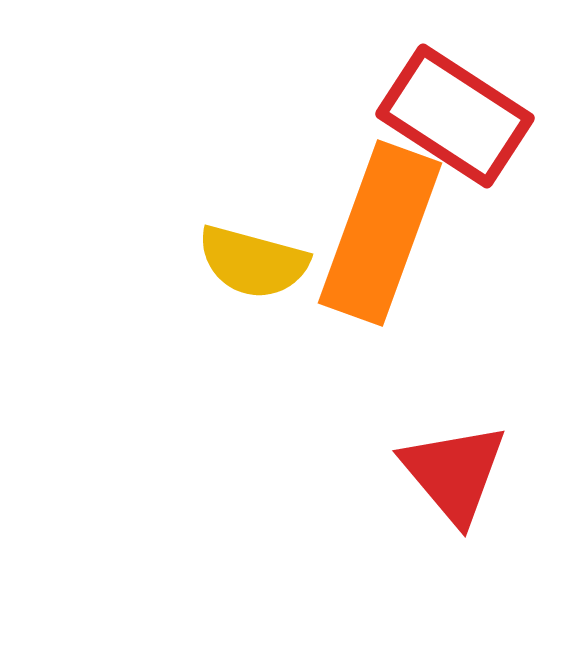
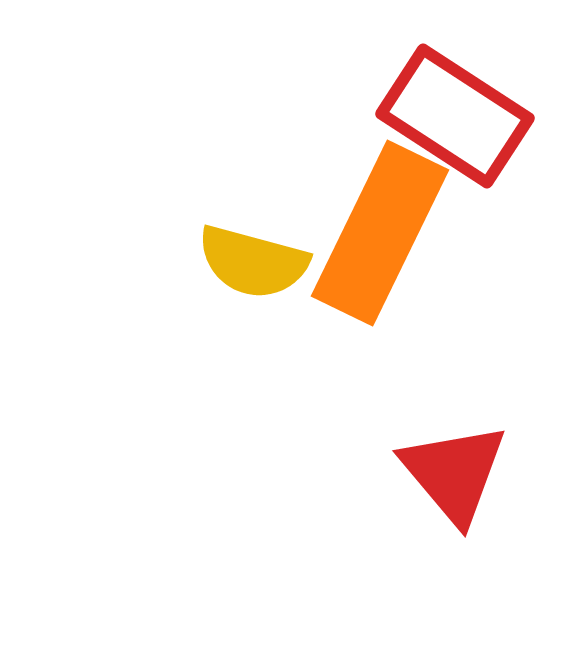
orange rectangle: rotated 6 degrees clockwise
